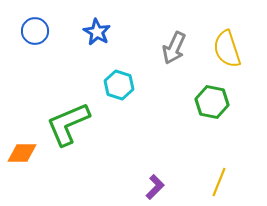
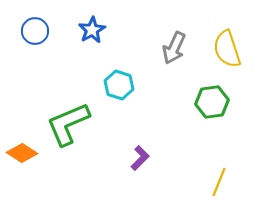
blue star: moved 5 px left, 2 px up; rotated 12 degrees clockwise
green hexagon: rotated 20 degrees counterclockwise
orange diamond: rotated 32 degrees clockwise
purple L-shape: moved 15 px left, 29 px up
